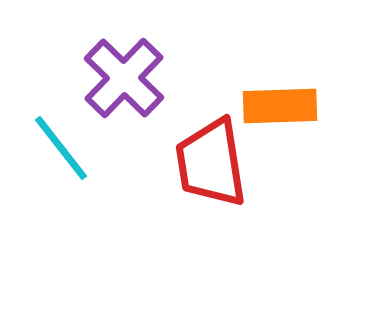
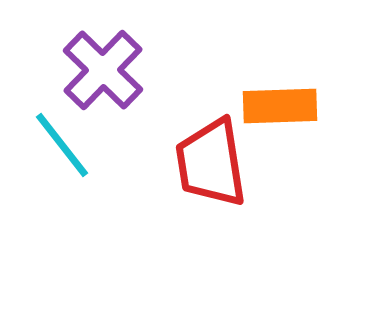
purple cross: moved 21 px left, 8 px up
cyan line: moved 1 px right, 3 px up
